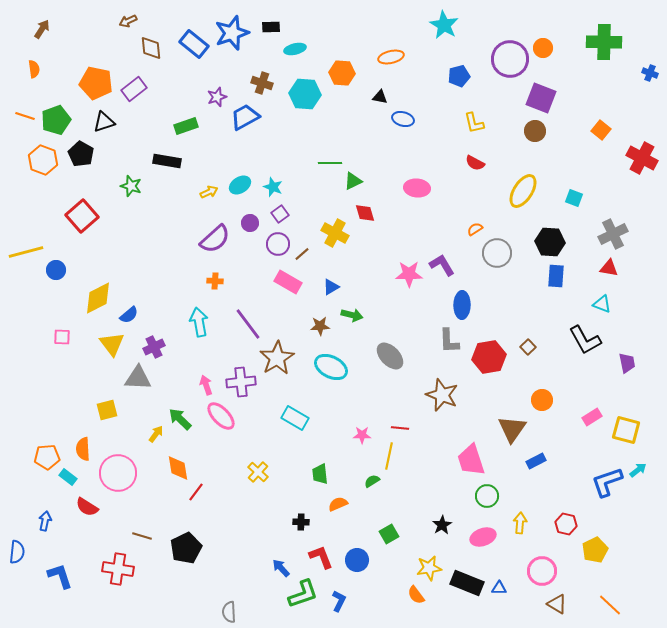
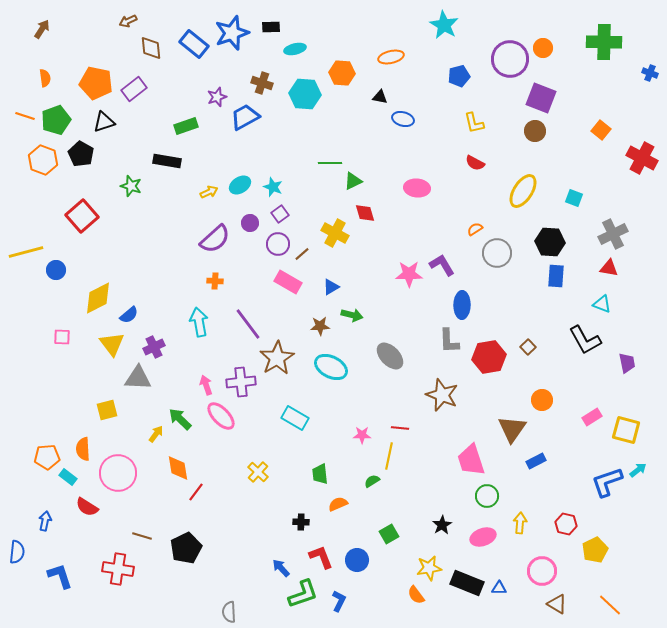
orange semicircle at (34, 69): moved 11 px right, 9 px down
